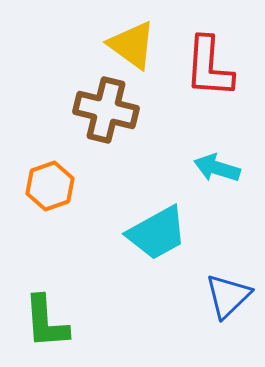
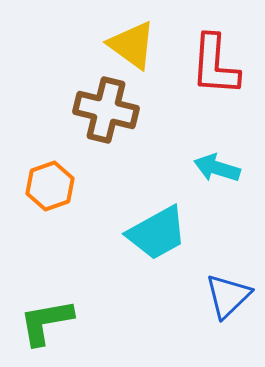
red L-shape: moved 6 px right, 2 px up
green L-shape: rotated 84 degrees clockwise
